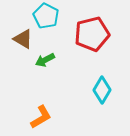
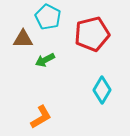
cyan pentagon: moved 2 px right, 1 px down
brown triangle: rotated 30 degrees counterclockwise
